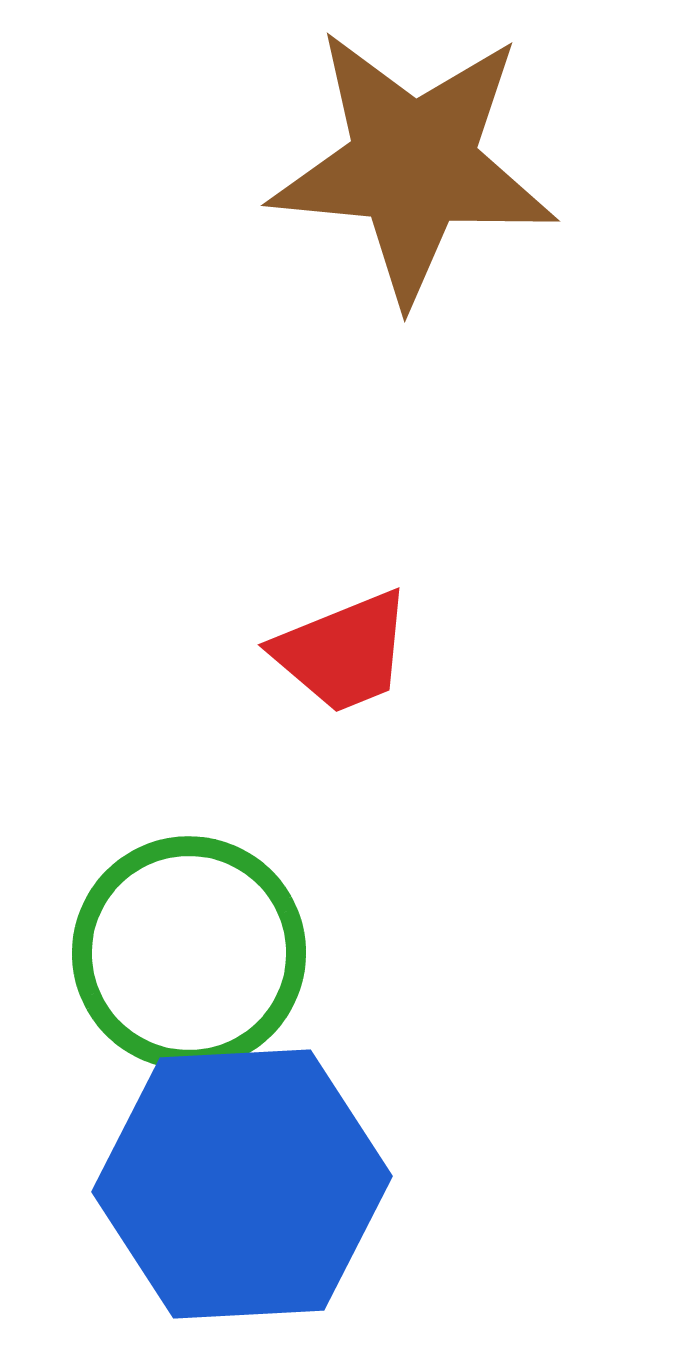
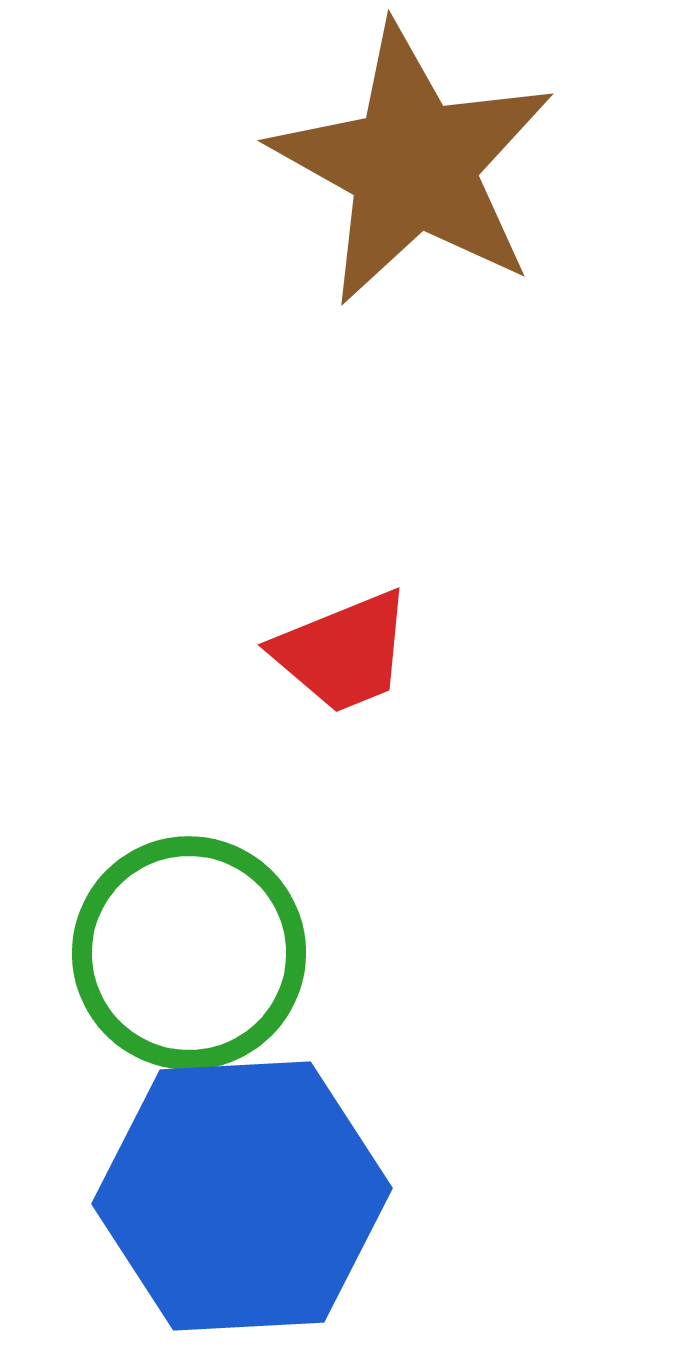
brown star: rotated 24 degrees clockwise
blue hexagon: moved 12 px down
